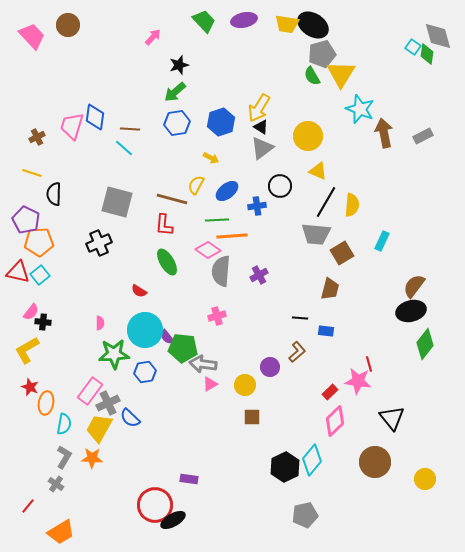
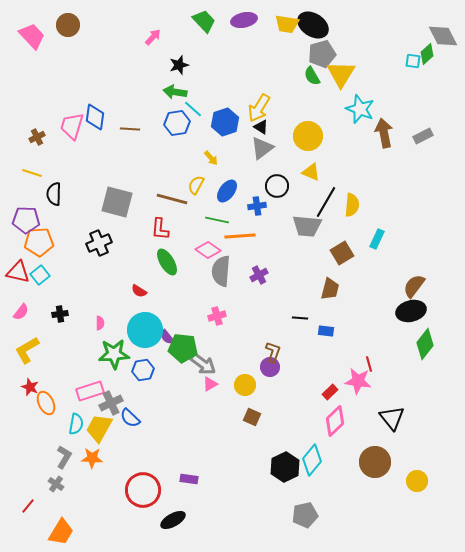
gray diamond at (438, 36): moved 5 px right; rotated 12 degrees counterclockwise
cyan square at (413, 47): moved 14 px down; rotated 28 degrees counterclockwise
green diamond at (427, 54): rotated 40 degrees clockwise
green arrow at (175, 92): rotated 50 degrees clockwise
blue hexagon at (221, 122): moved 4 px right
cyan line at (124, 148): moved 69 px right, 39 px up
yellow arrow at (211, 158): rotated 21 degrees clockwise
yellow triangle at (318, 171): moved 7 px left, 1 px down
black circle at (280, 186): moved 3 px left
blue ellipse at (227, 191): rotated 15 degrees counterclockwise
purple pentagon at (26, 220): rotated 24 degrees counterclockwise
green line at (217, 220): rotated 15 degrees clockwise
red L-shape at (164, 225): moved 4 px left, 4 px down
gray trapezoid at (316, 234): moved 9 px left, 8 px up
orange line at (232, 236): moved 8 px right
cyan rectangle at (382, 241): moved 5 px left, 2 px up
pink semicircle at (31, 312): moved 10 px left
black cross at (43, 322): moved 17 px right, 8 px up; rotated 14 degrees counterclockwise
brown L-shape at (297, 352): moved 24 px left; rotated 30 degrees counterclockwise
gray arrow at (203, 364): rotated 152 degrees counterclockwise
blue hexagon at (145, 372): moved 2 px left, 2 px up
pink rectangle at (90, 391): rotated 36 degrees clockwise
orange ellipse at (46, 403): rotated 35 degrees counterclockwise
gray cross at (108, 403): moved 3 px right
brown square at (252, 417): rotated 24 degrees clockwise
cyan semicircle at (64, 424): moved 12 px right
yellow circle at (425, 479): moved 8 px left, 2 px down
red circle at (155, 505): moved 12 px left, 15 px up
orange trapezoid at (61, 532): rotated 28 degrees counterclockwise
